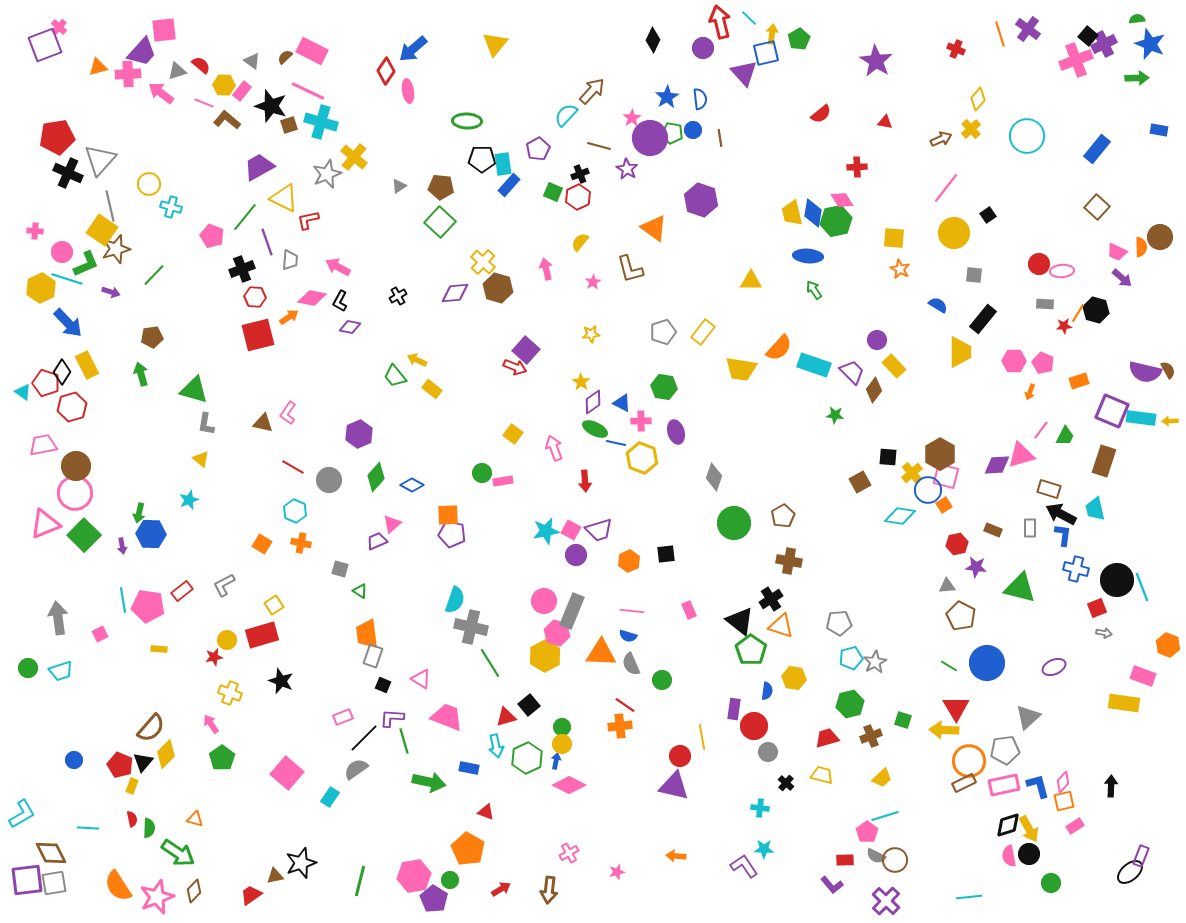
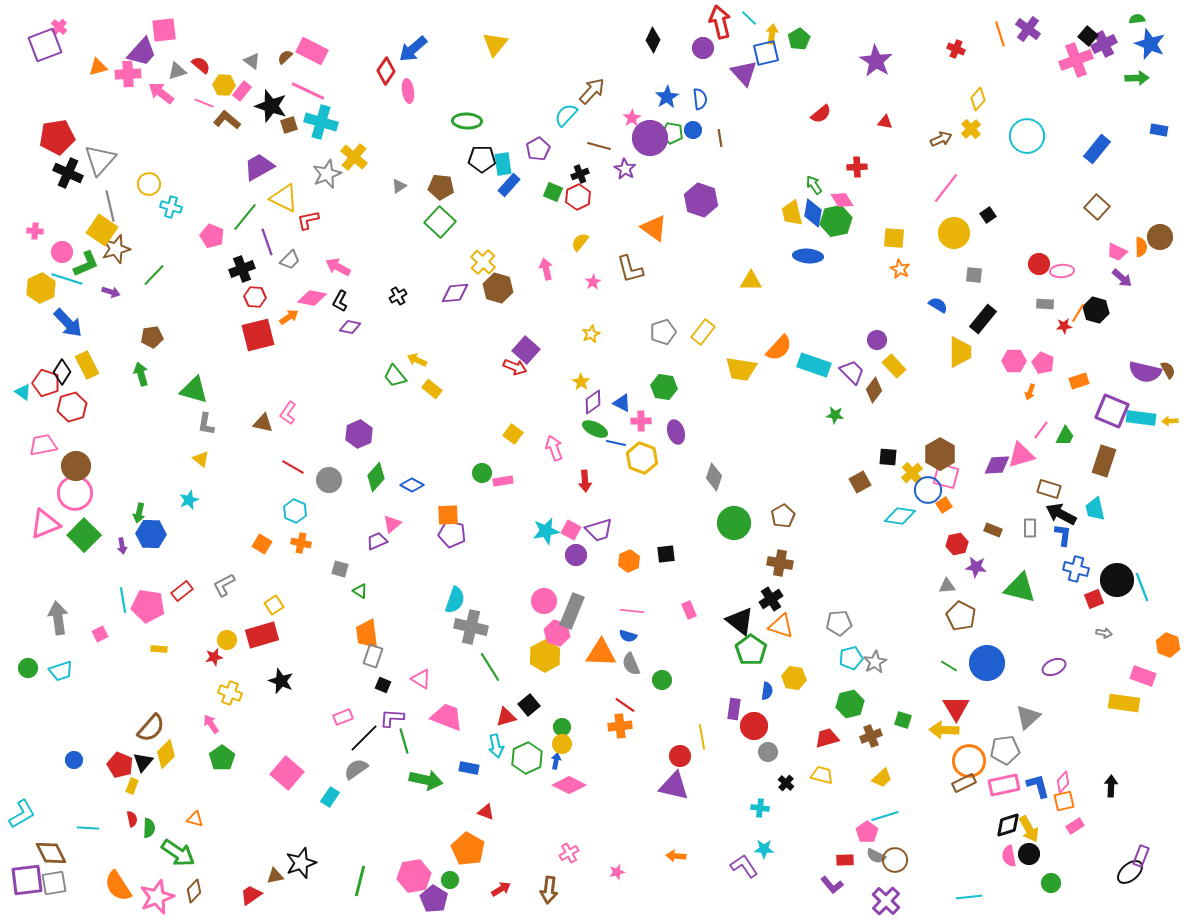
purple star at (627, 169): moved 2 px left
gray trapezoid at (290, 260): rotated 40 degrees clockwise
green arrow at (814, 290): moved 105 px up
yellow star at (591, 334): rotated 18 degrees counterclockwise
brown cross at (789, 561): moved 9 px left, 2 px down
red square at (1097, 608): moved 3 px left, 9 px up
green line at (490, 663): moved 4 px down
green arrow at (429, 782): moved 3 px left, 2 px up
